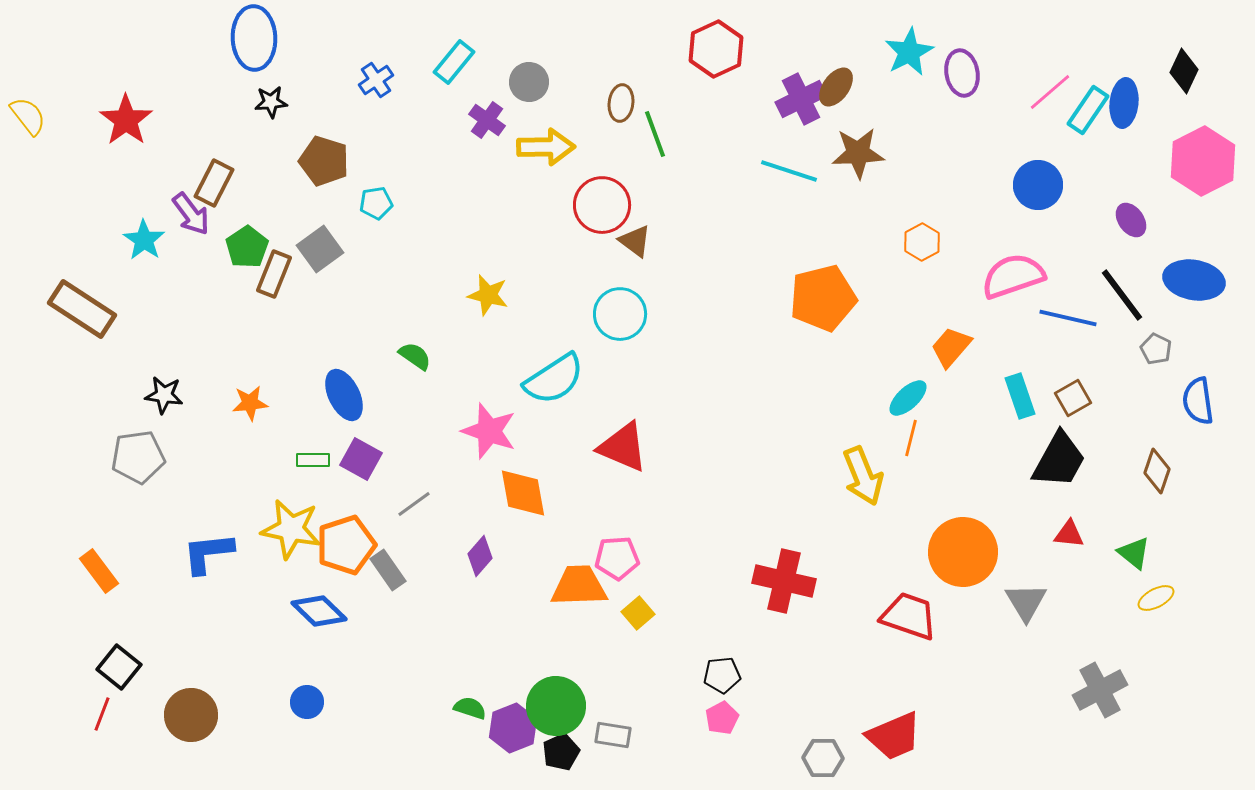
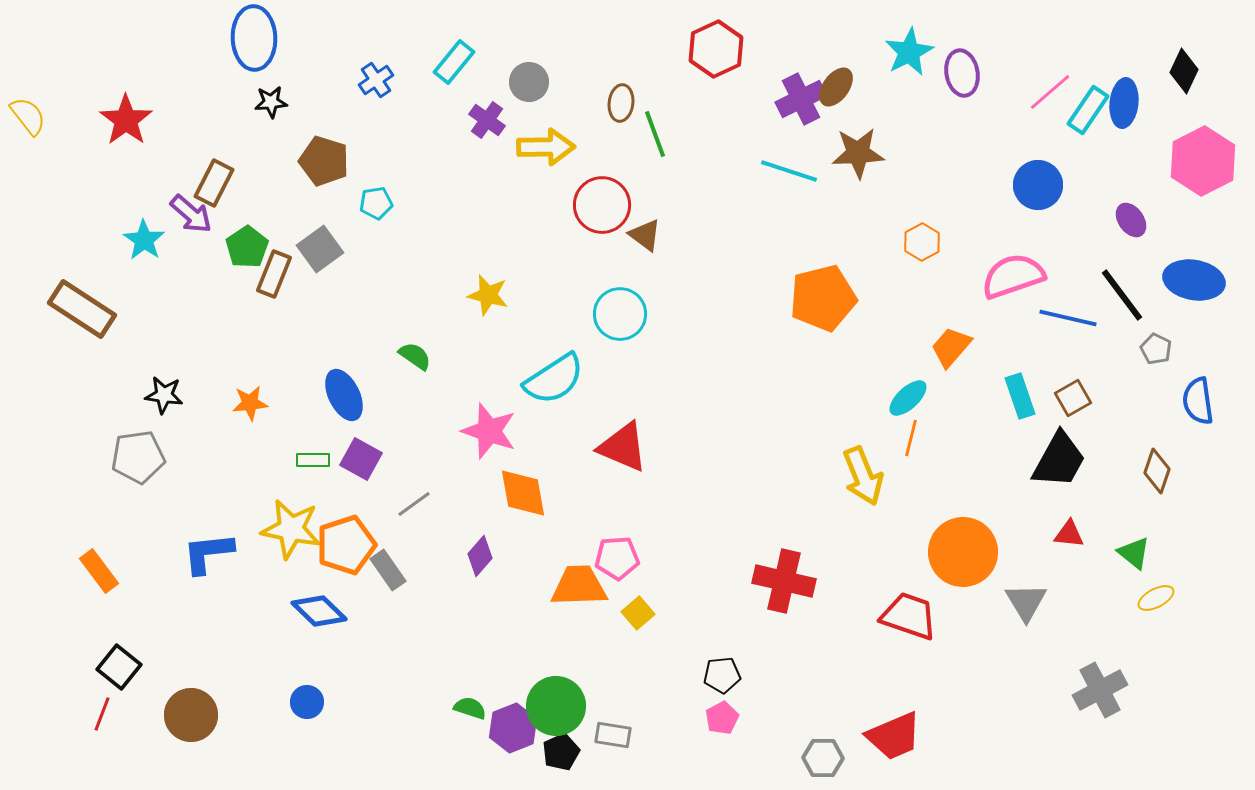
purple arrow at (191, 214): rotated 12 degrees counterclockwise
brown triangle at (635, 241): moved 10 px right, 6 px up
